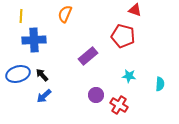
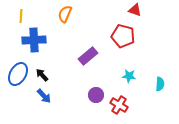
blue ellipse: rotated 45 degrees counterclockwise
blue arrow: rotated 91 degrees counterclockwise
